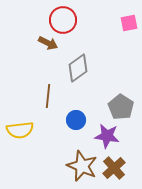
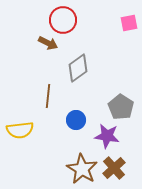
brown star: moved 3 px down; rotated 8 degrees clockwise
